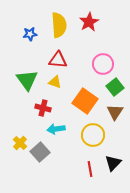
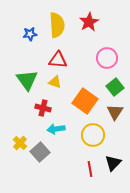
yellow semicircle: moved 2 px left
pink circle: moved 4 px right, 6 px up
